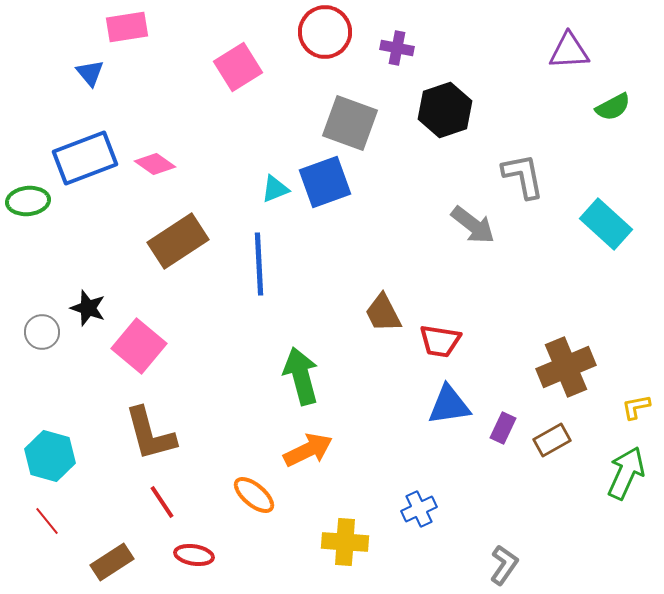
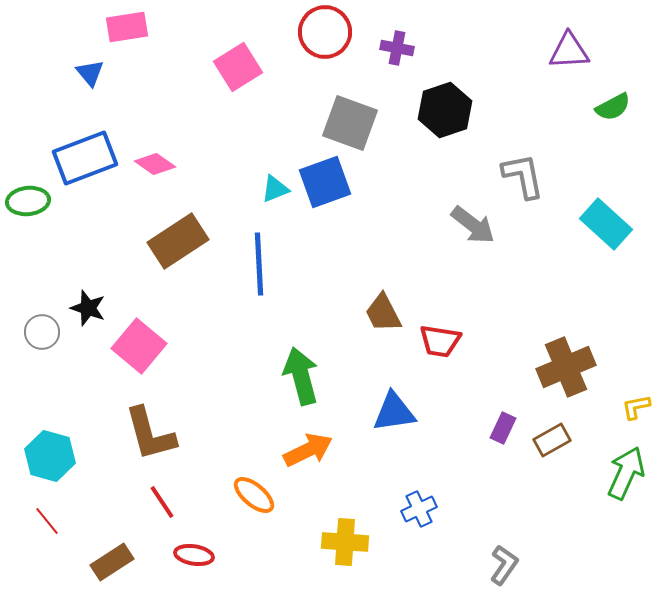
blue triangle at (449, 405): moved 55 px left, 7 px down
